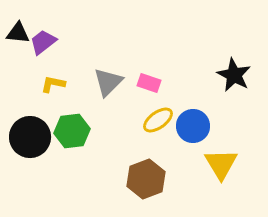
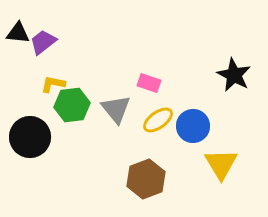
gray triangle: moved 8 px right, 27 px down; rotated 24 degrees counterclockwise
green hexagon: moved 26 px up
